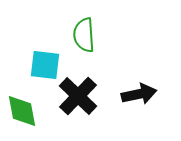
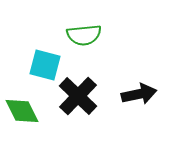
green semicircle: rotated 92 degrees counterclockwise
cyan square: rotated 8 degrees clockwise
green diamond: rotated 15 degrees counterclockwise
